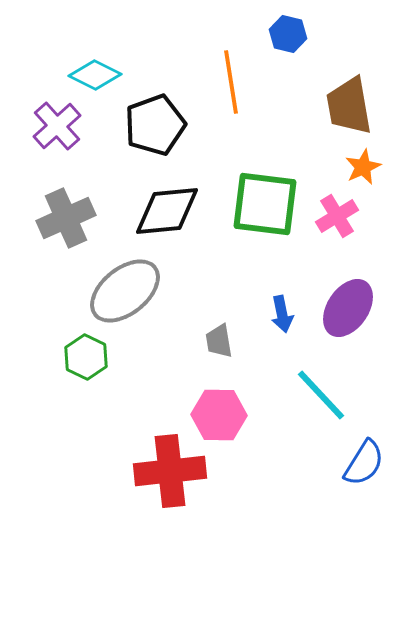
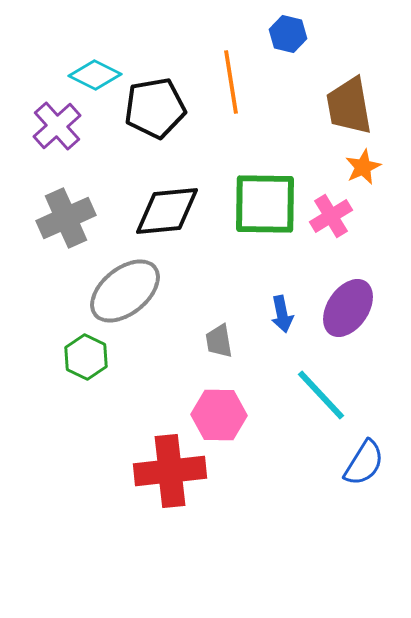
black pentagon: moved 17 px up; rotated 10 degrees clockwise
green square: rotated 6 degrees counterclockwise
pink cross: moved 6 px left
